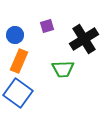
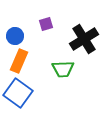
purple square: moved 1 px left, 2 px up
blue circle: moved 1 px down
